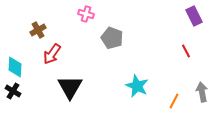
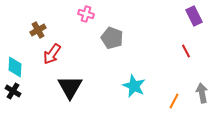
cyan star: moved 3 px left
gray arrow: moved 1 px down
